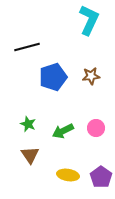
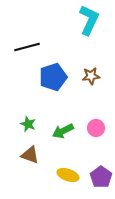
brown triangle: rotated 36 degrees counterclockwise
yellow ellipse: rotated 10 degrees clockwise
